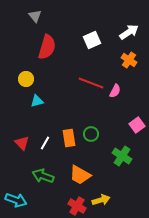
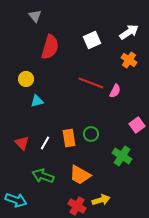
red semicircle: moved 3 px right
